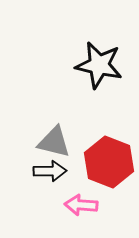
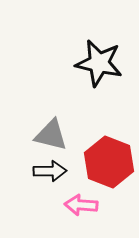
black star: moved 2 px up
gray triangle: moved 3 px left, 7 px up
